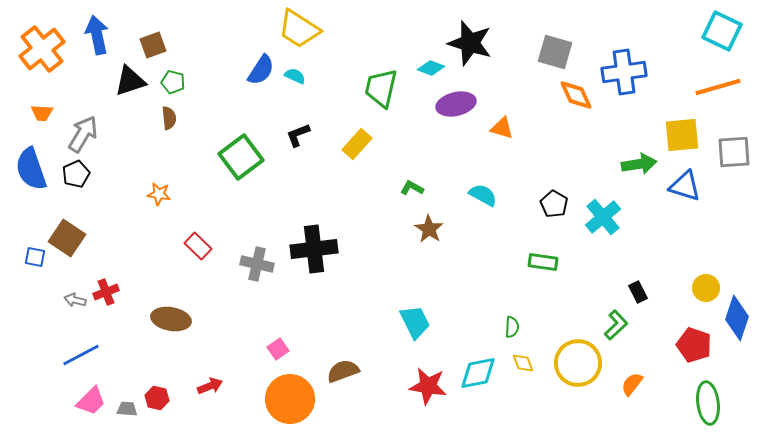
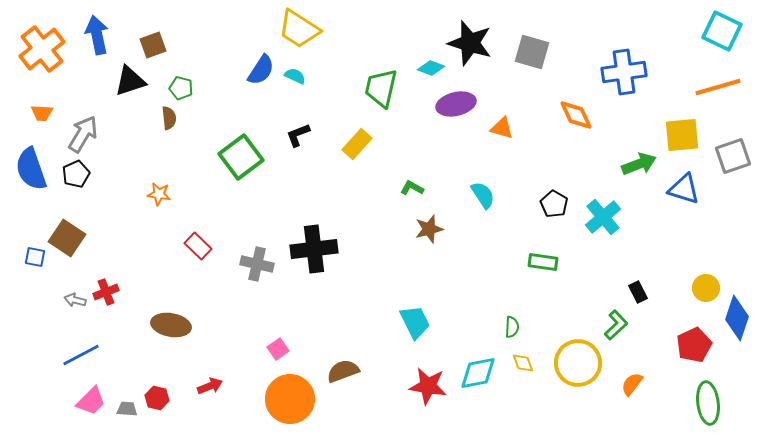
gray square at (555, 52): moved 23 px left
green pentagon at (173, 82): moved 8 px right, 6 px down
orange diamond at (576, 95): moved 20 px down
gray square at (734, 152): moved 1 px left, 4 px down; rotated 15 degrees counterclockwise
green arrow at (639, 164): rotated 12 degrees counterclockwise
blue triangle at (685, 186): moved 1 px left, 3 px down
cyan semicircle at (483, 195): rotated 28 degrees clockwise
brown star at (429, 229): rotated 24 degrees clockwise
brown ellipse at (171, 319): moved 6 px down
red pentagon at (694, 345): rotated 28 degrees clockwise
